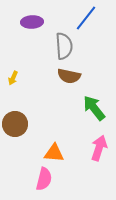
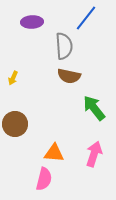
pink arrow: moved 5 px left, 6 px down
